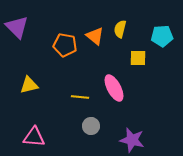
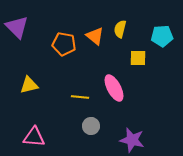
orange pentagon: moved 1 px left, 1 px up
